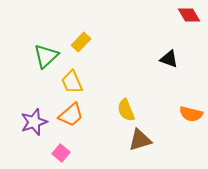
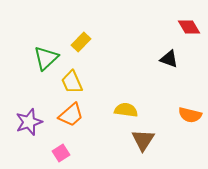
red diamond: moved 12 px down
green triangle: moved 2 px down
yellow semicircle: rotated 120 degrees clockwise
orange semicircle: moved 1 px left, 1 px down
purple star: moved 5 px left
brown triangle: moved 3 px right; rotated 40 degrees counterclockwise
pink square: rotated 18 degrees clockwise
